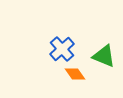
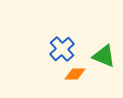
orange diamond: rotated 55 degrees counterclockwise
